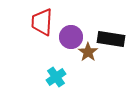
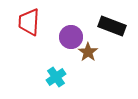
red trapezoid: moved 13 px left
black rectangle: moved 1 px right, 13 px up; rotated 12 degrees clockwise
